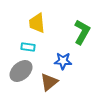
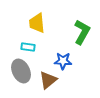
gray ellipse: rotated 75 degrees counterclockwise
brown triangle: moved 1 px left, 2 px up
